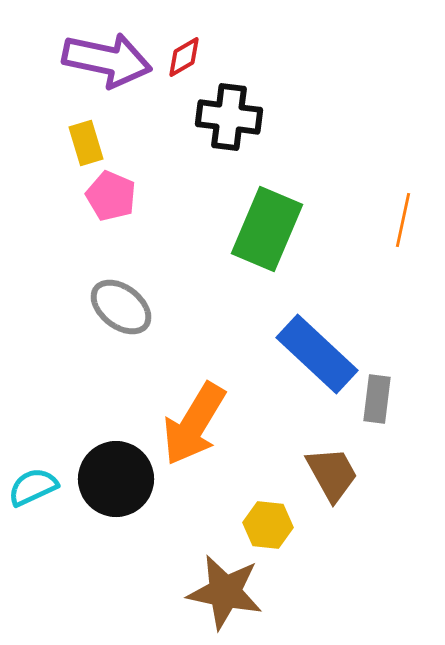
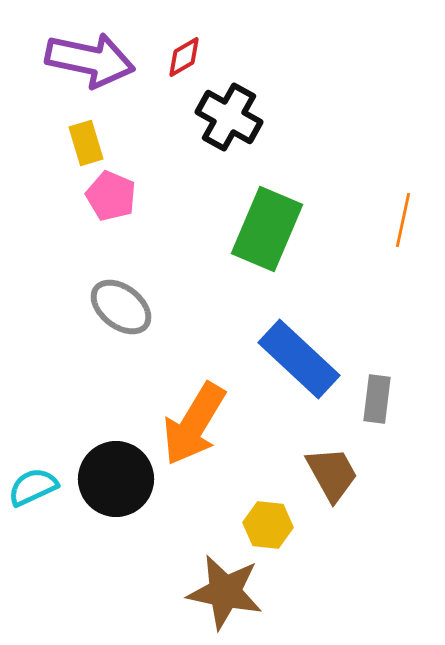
purple arrow: moved 17 px left
black cross: rotated 22 degrees clockwise
blue rectangle: moved 18 px left, 5 px down
